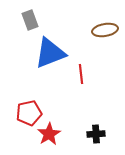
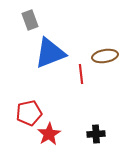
brown ellipse: moved 26 px down
